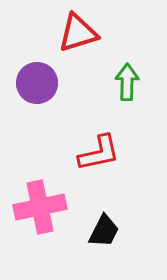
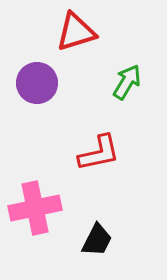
red triangle: moved 2 px left, 1 px up
green arrow: rotated 30 degrees clockwise
pink cross: moved 5 px left, 1 px down
black trapezoid: moved 7 px left, 9 px down
